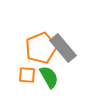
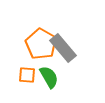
orange pentagon: moved 4 px up; rotated 20 degrees counterclockwise
